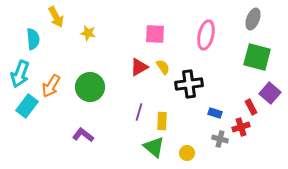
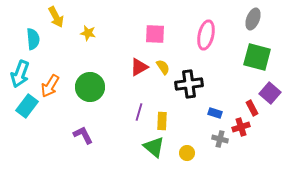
orange arrow: moved 1 px left
red rectangle: moved 1 px right, 1 px down
purple L-shape: rotated 25 degrees clockwise
